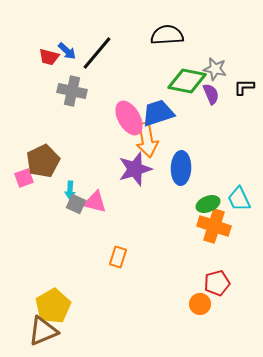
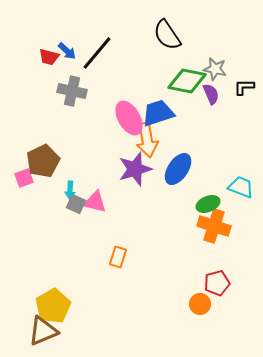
black semicircle: rotated 120 degrees counterclockwise
blue ellipse: moved 3 px left, 1 px down; rotated 32 degrees clockwise
cyan trapezoid: moved 2 px right, 12 px up; rotated 136 degrees clockwise
